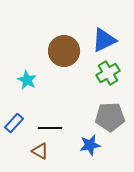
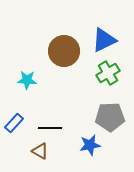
cyan star: rotated 24 degrees counterclockwise
